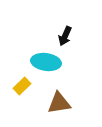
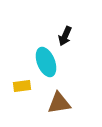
cyan ellipse: rotated 60 degrees clockwise
yellow rectangle: rotated 36 degrees clockwise
